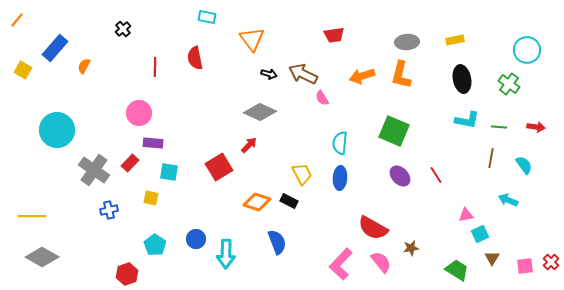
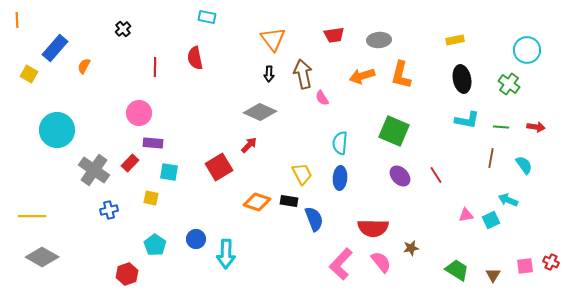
orange line at (17, 20): rotated 42 degrees counterclockwise
orange triangle at (252, 39): moved 21 px right
gray ellipse at (407, 42): moved 28 px left, 2 px up
yellow square at (23, 70): moved 6 px right, 4 px down
black arrow at (269, 74): rotated 77 degrees clockwise
brown arrow at (303, 74): rotated 52 degrees clockwise
green line at (499, 127): moved 2 px right
black rectangle at (289, 201): rotated 18 degrees counterclockwise
red semicircle at (373, 228): rotated 28 degrees counterclockwise
cyan square at (480, 234): moved 11 px right, 14 px up
blue semicircle at (277, 242): moved 37 px right, 23 px up
brown triangle at (492, 258): moved 1 px right, 17 px down
red cross at (551, 262): rotated 21 degrees counterclockwise
